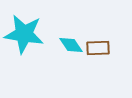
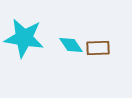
cyan star: moved 4 px down
